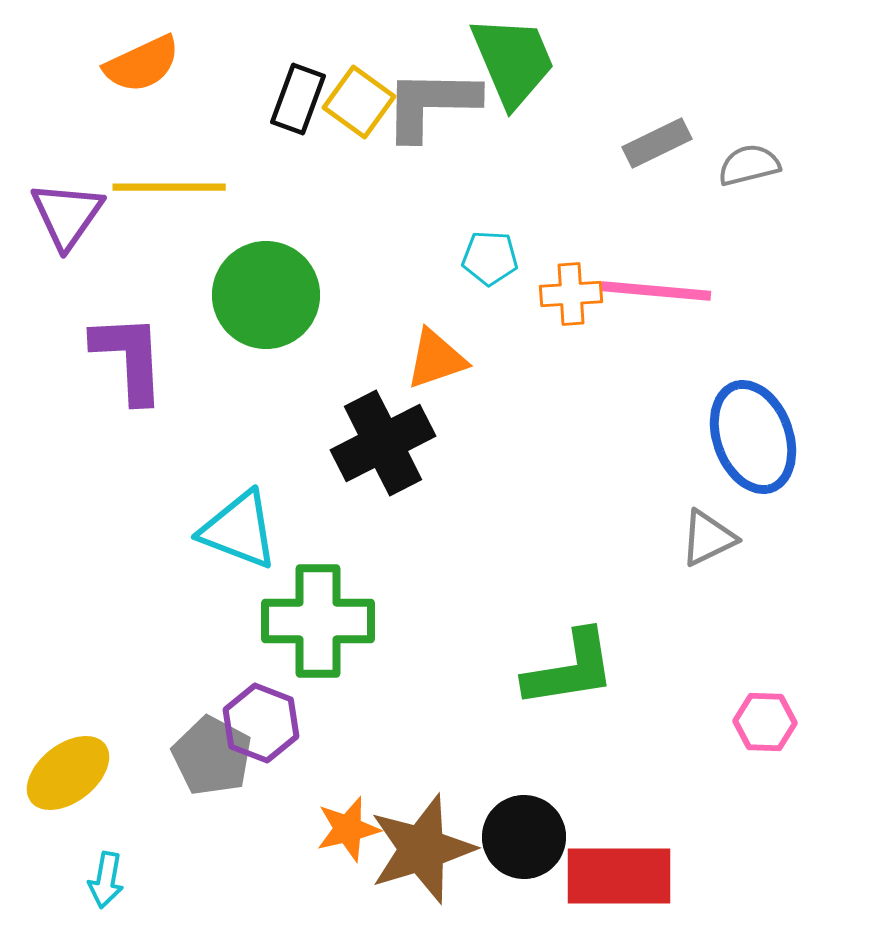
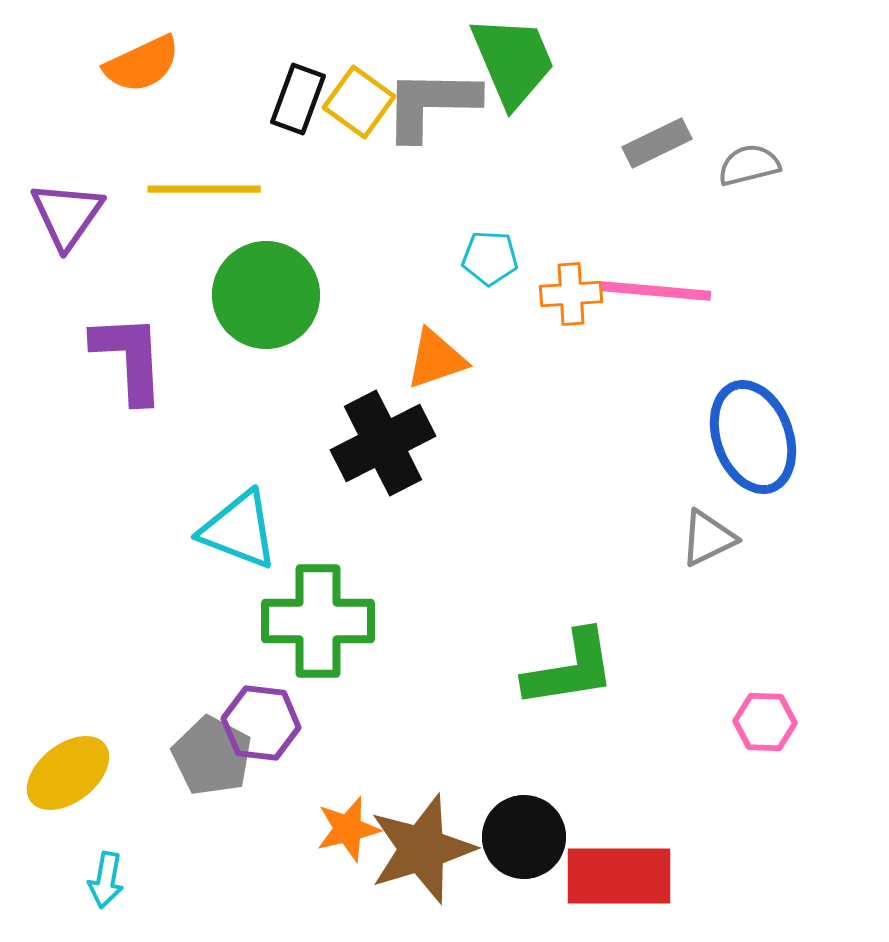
yellow line: moved 35 px right, 2 px down
purple hexagon: rotated 14 degrees counterclockwise
